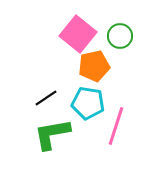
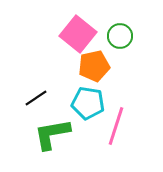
black line: moved 10 px left
